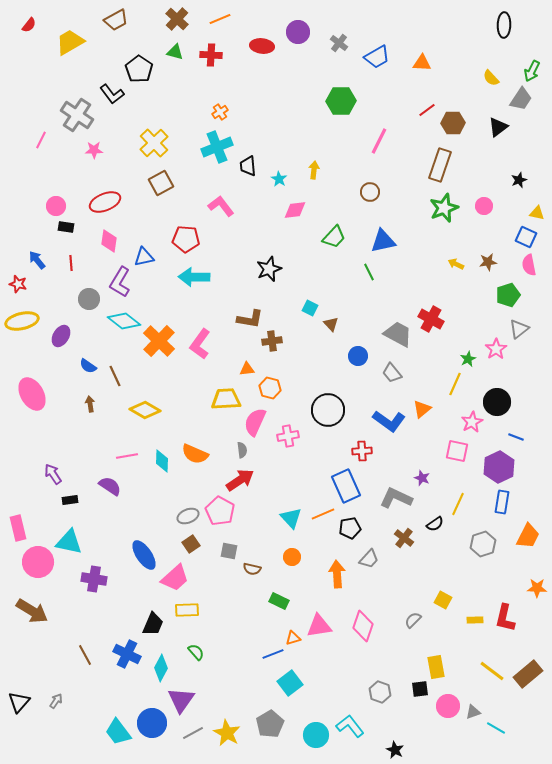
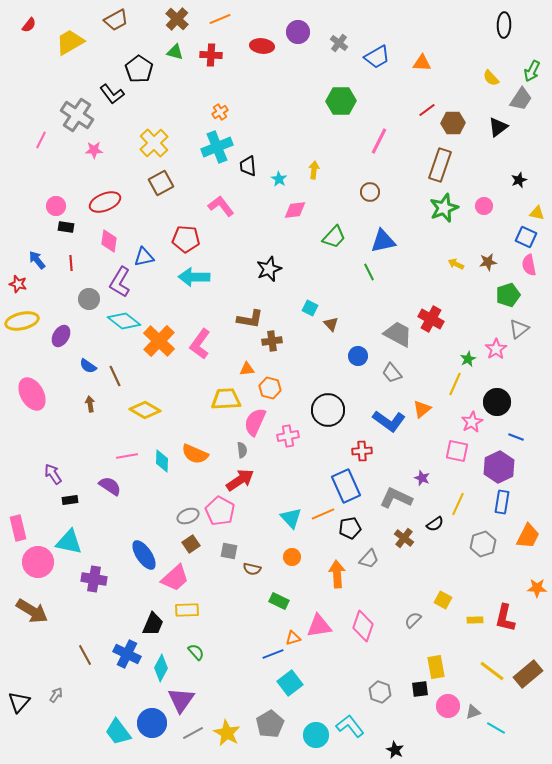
gray arrow at (56, 701): moved 6 px up
